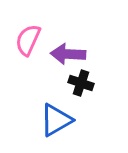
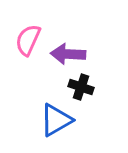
black cross: moved 4 px down
